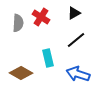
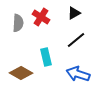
cyan rectangle: moved 2 px left, 1 px up
